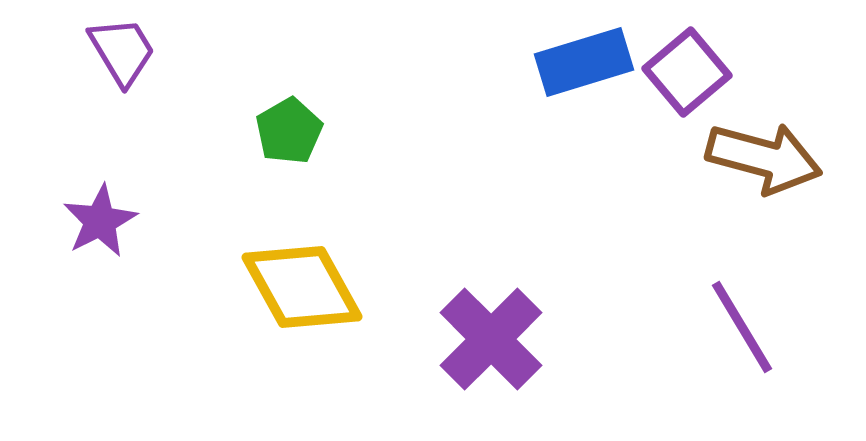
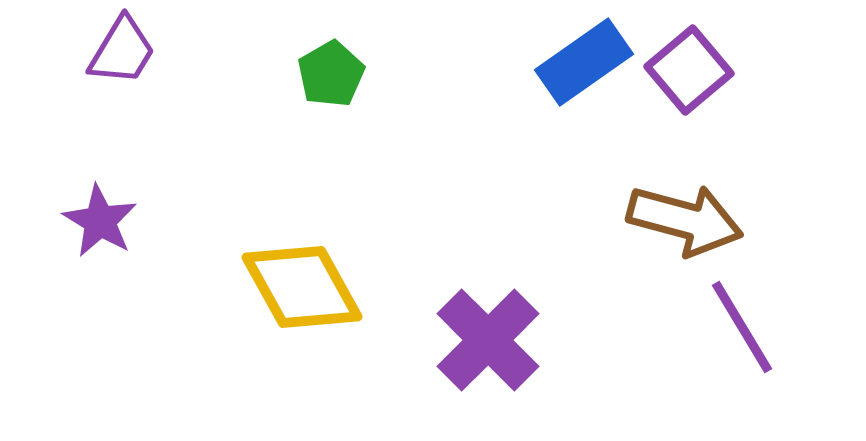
purple trapezoid: rotated 62 degrees clockwise
blue rectangle: rotated 18 degrees counterclockwise
purple square: moved 2 px right, 2 px up
green pentagon: moved 42 px right, 57 px up
brown arrow: moved 79 px left, 62 px down
purple star: rotated 14 degrees counterclockwise
purple cross: moved 3 px left, 1 px down
